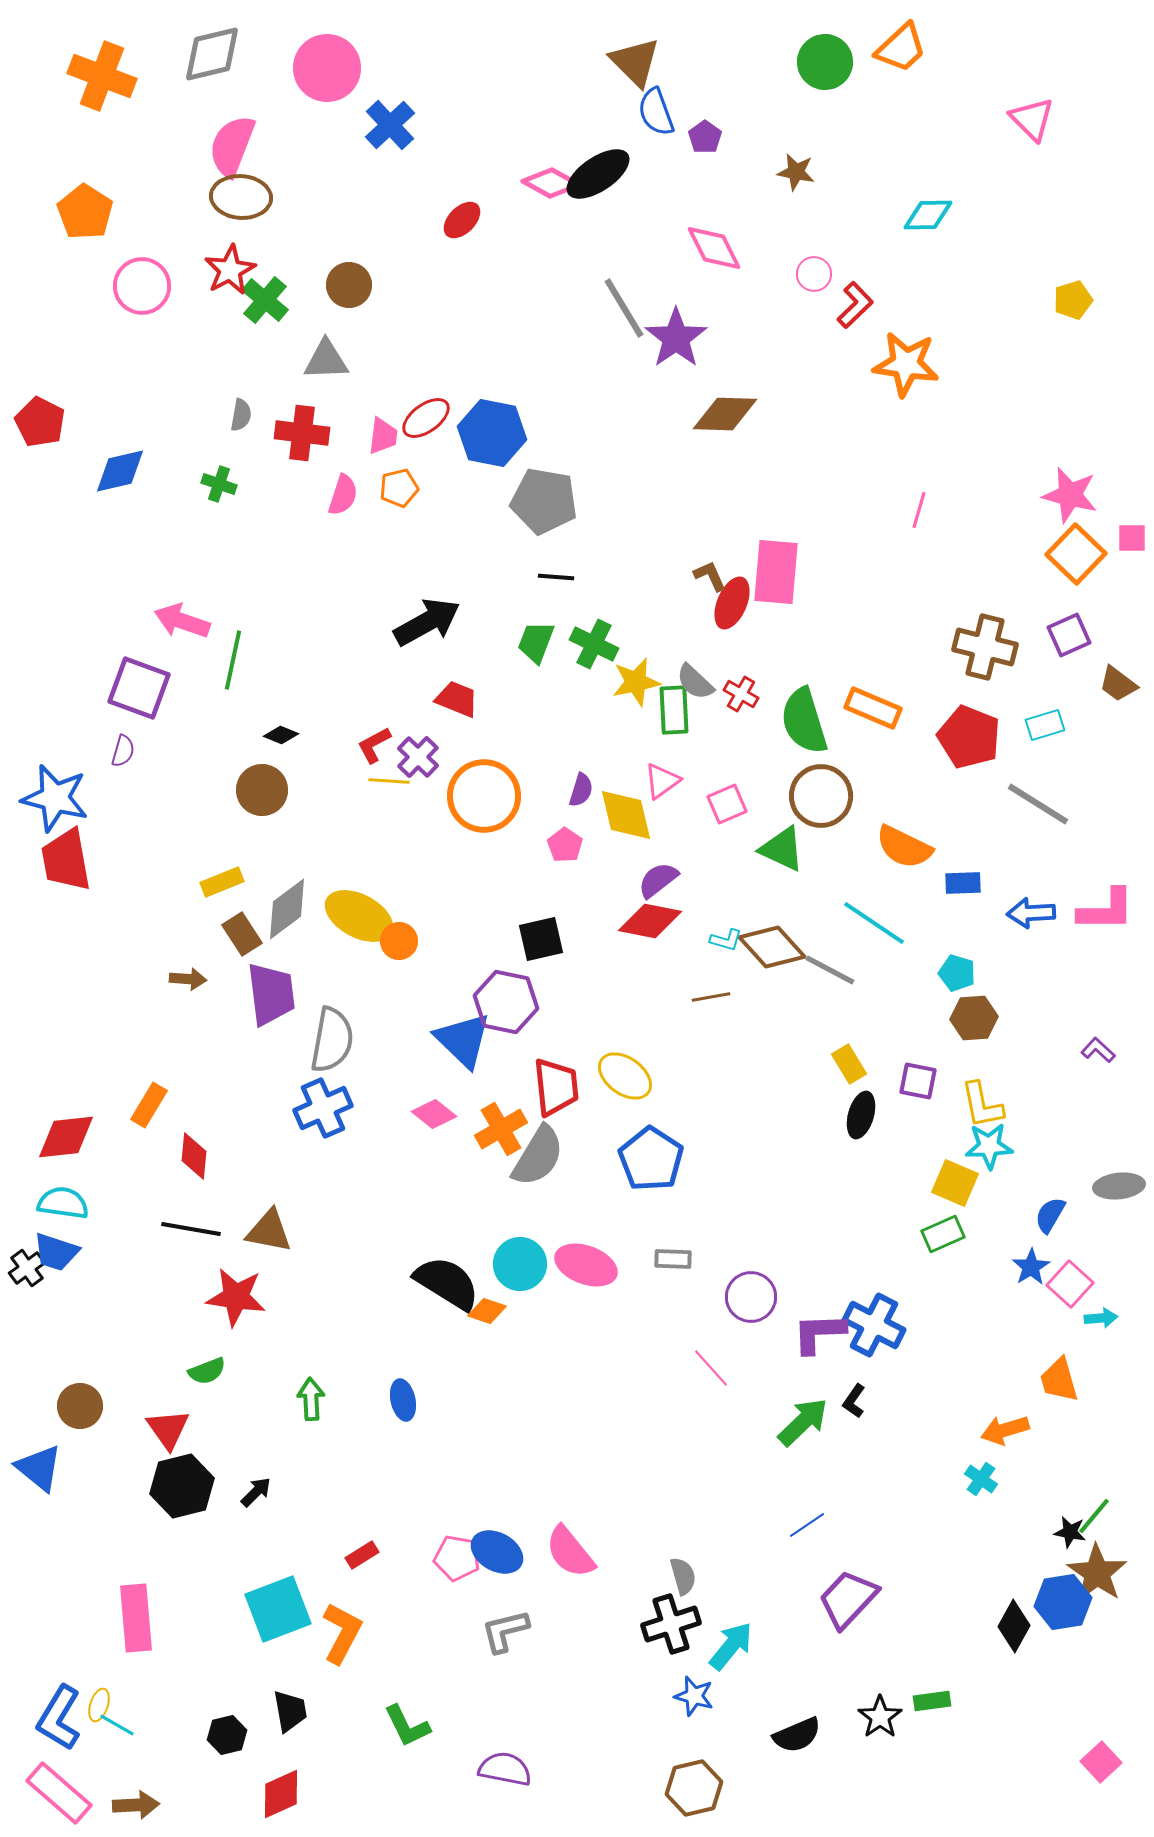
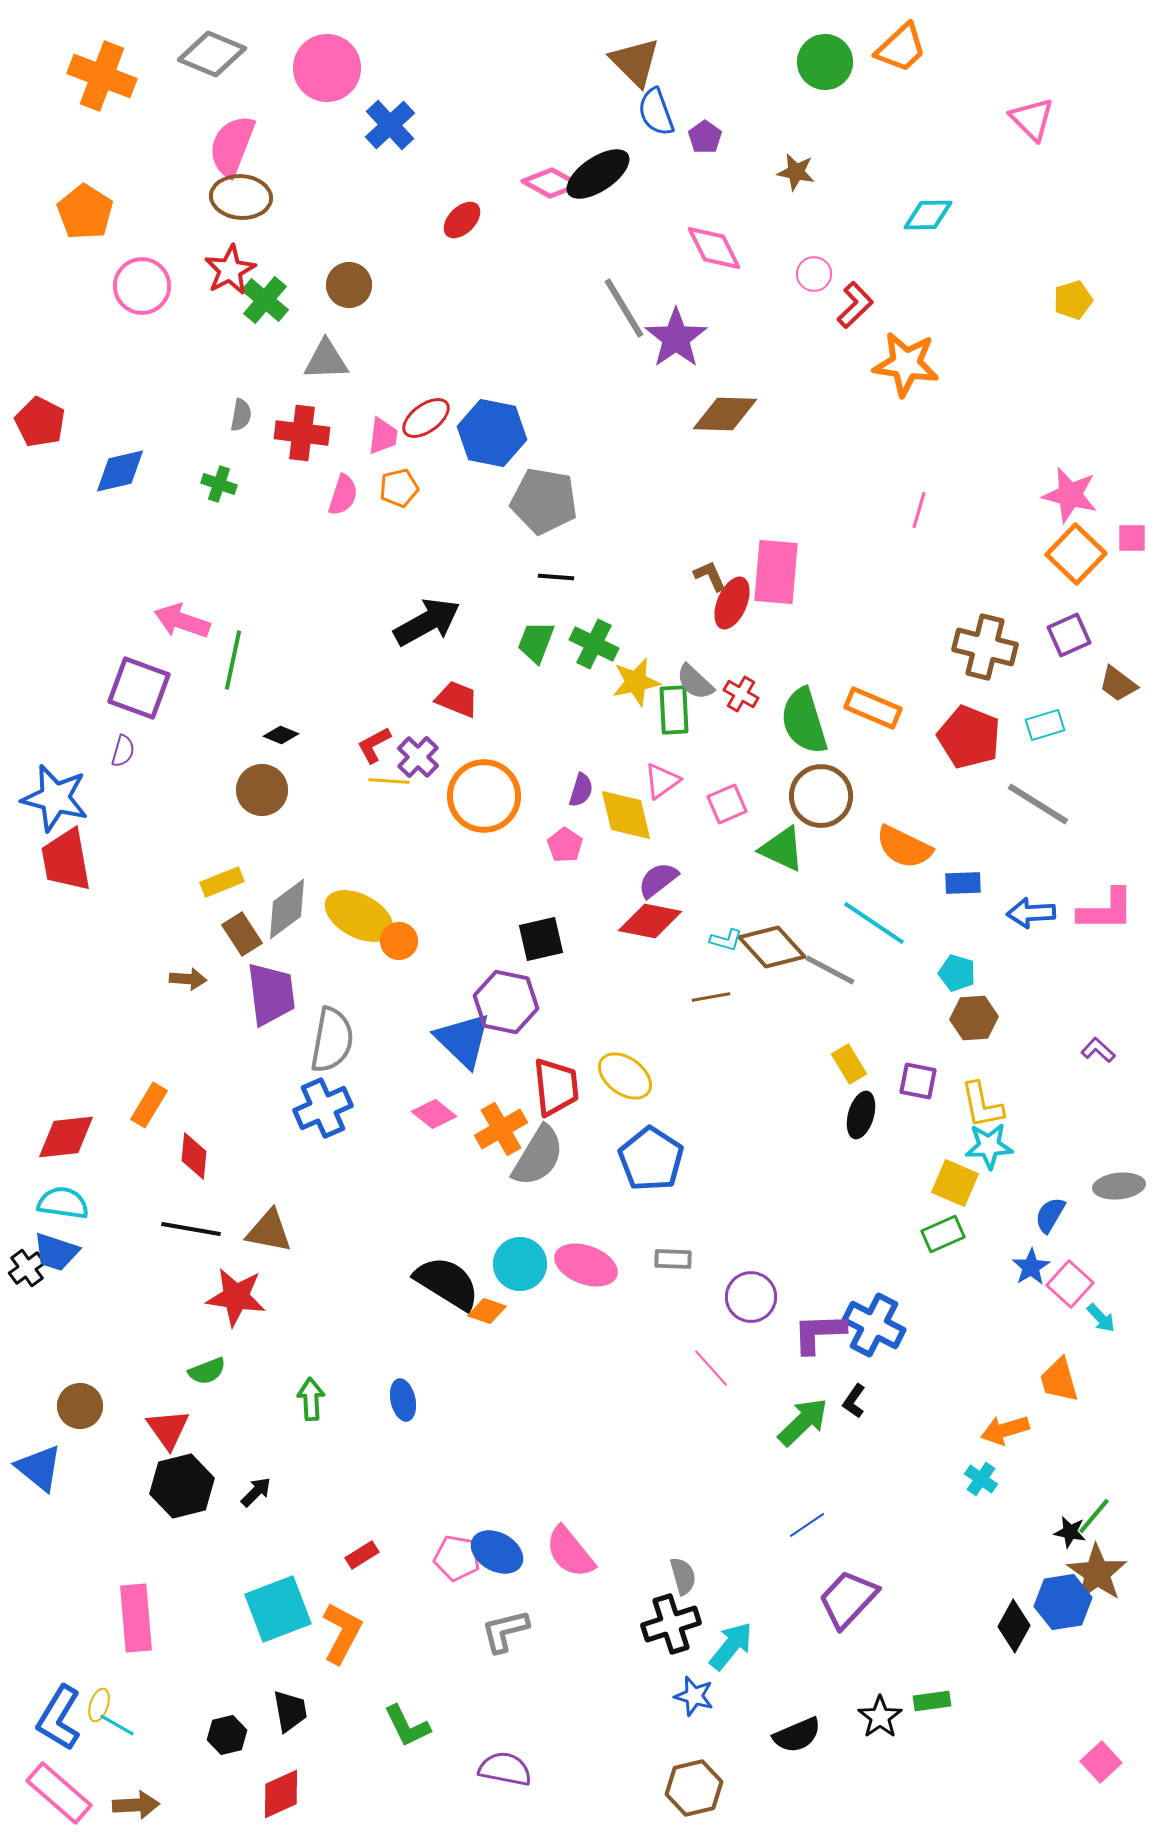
gray diamond at (212, 54): rotated 36 degrees clockwise
cyan arrow at (1101, 1318): rotated 52 degrees clockwise
